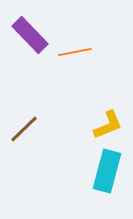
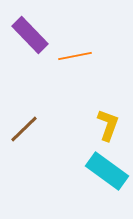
orange line: moved 4 px down
yellow L-shape: rotated 48 degrees counterclockwise
cyan rectangle: rotated 69 degrees counterclockwise
